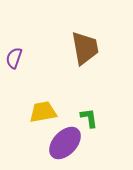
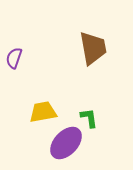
brown trapezoid: moved 8 px right
purple ellipse: moved 1 px right
